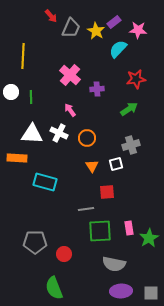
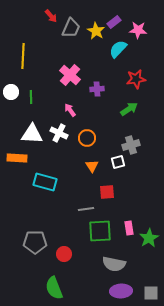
white square: moved 2 px right, 2 px up
